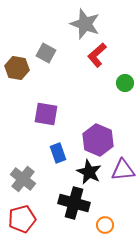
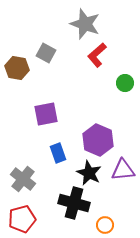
purple square: rotated 20 degrees counterclockwise
black star: moved 1 px down
